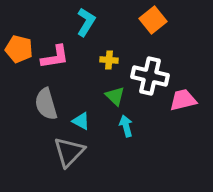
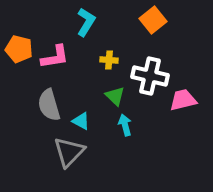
gray semicircle: moved 3 px right, 1 px down
cyan arrow: moved 1 px left, 1 px up
